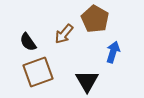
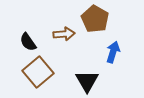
brown arrow: rotated 135 degrees counterclockwise
brown square: rotated 20 degrees counterclockwise
